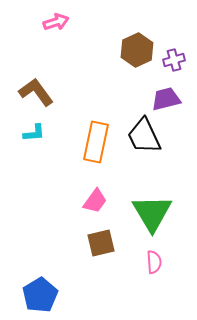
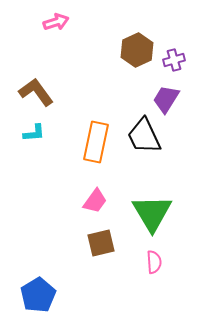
purple trapezoid: rotated 44 degrees counterclockwise
blue pentagon: moved 2 px left
